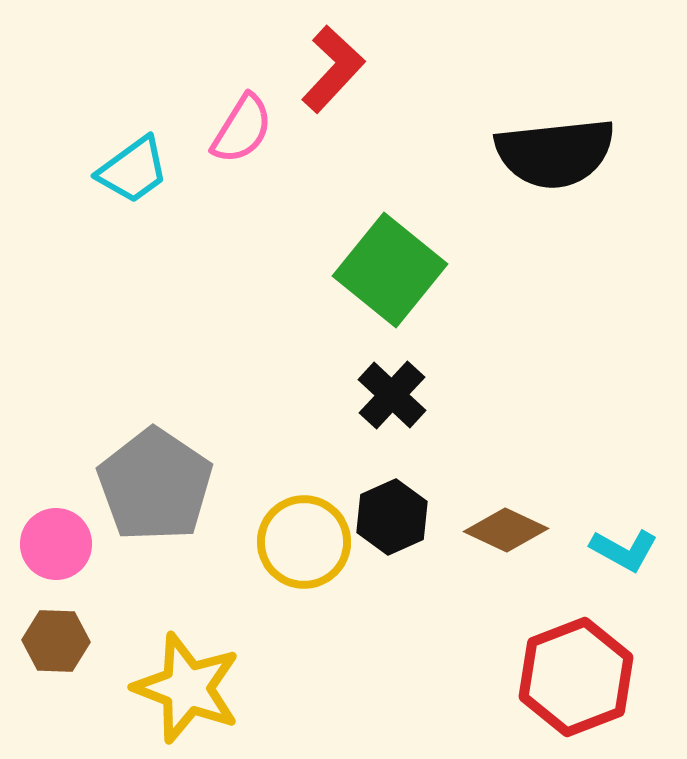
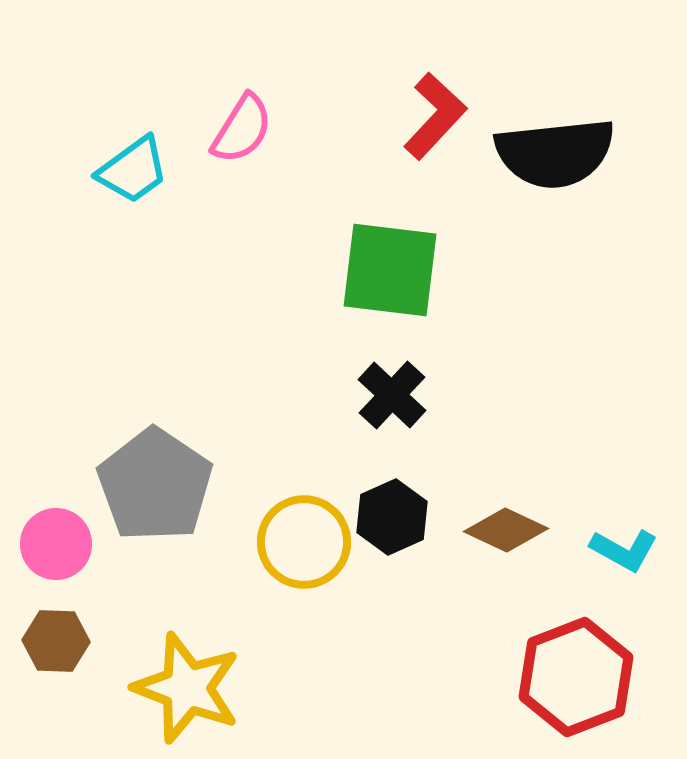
red L-shape: moved 102 px right, 47 px down
green square: rotated 32 degrees counterclockwise
